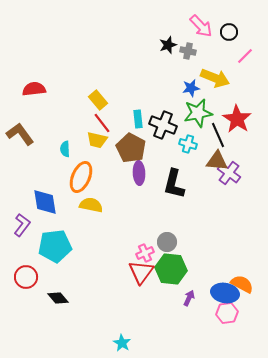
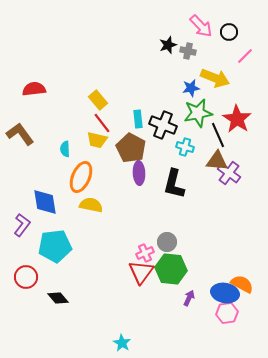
cyan cross: moved 3 px left, 3 px down
